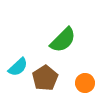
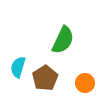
green semicircle: rotated 20 degrees counterclockwise
cyan semicircle: rotated 150 degrees clockwise
